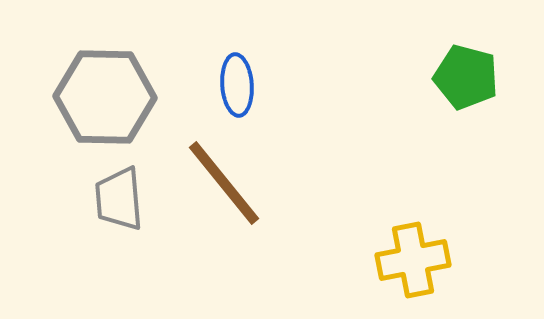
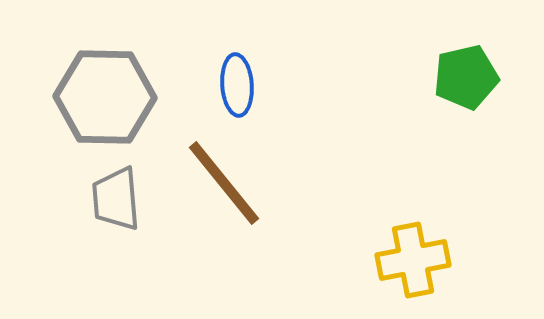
green pentagon: rotated 28 degrees counterclockwise
gray trapezoid: moved 3 px left
